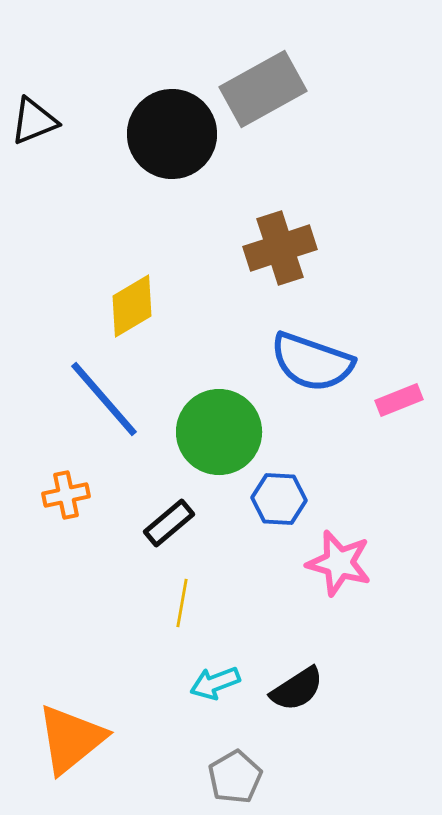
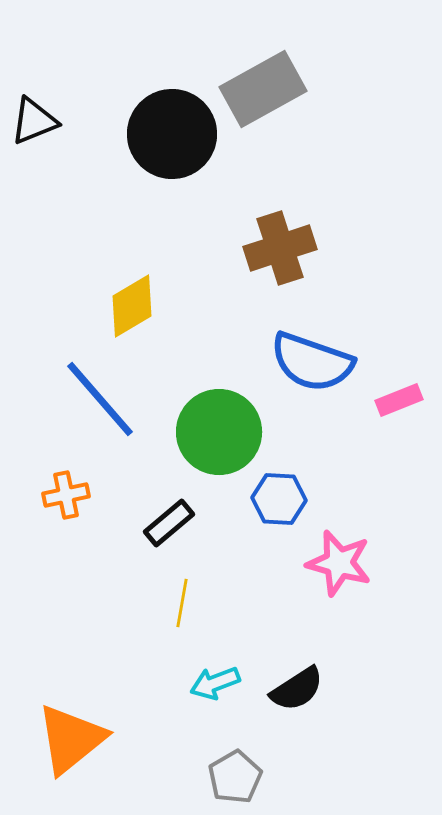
blue line: moved 4 px left
